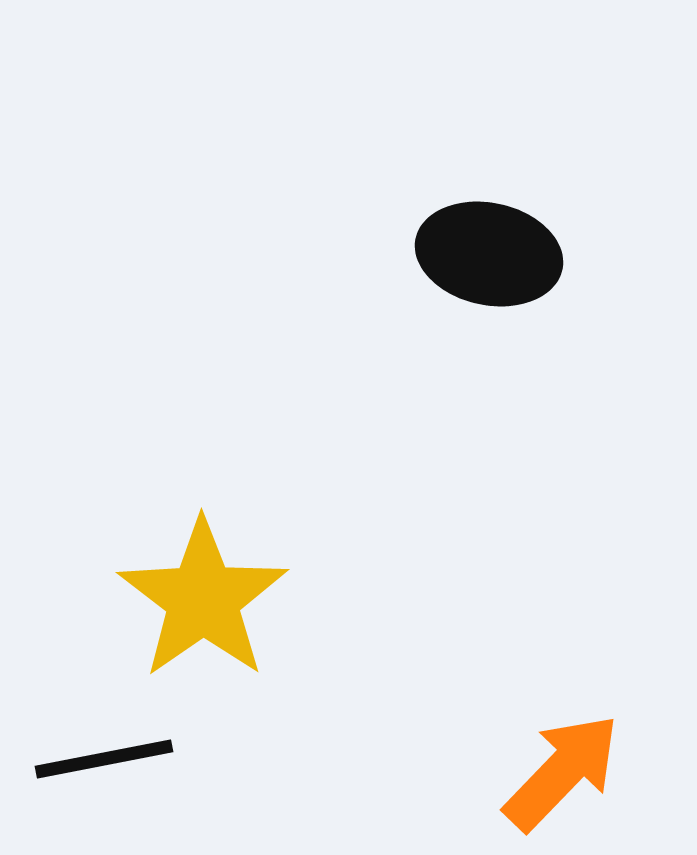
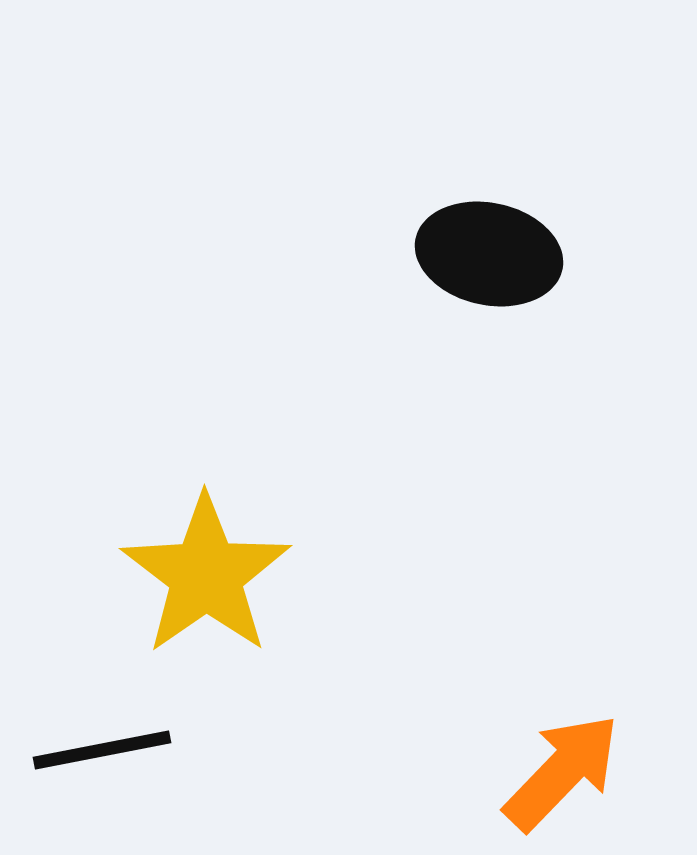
yellow star: moved 3 px right, 24 px up
black line: moved 2 px left, 9 px up
